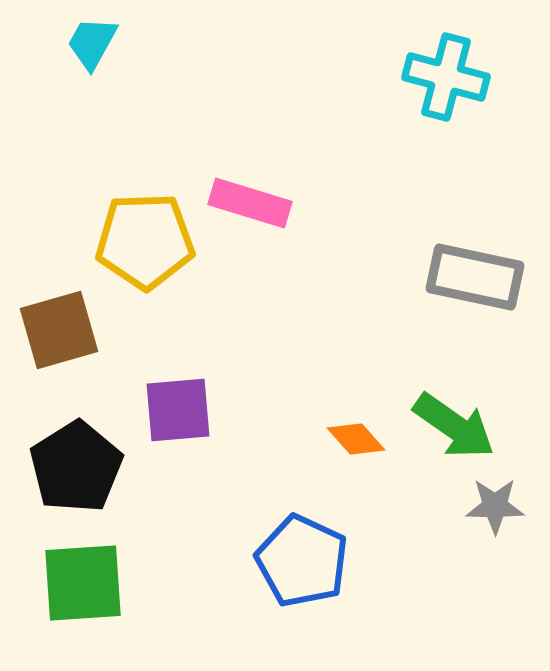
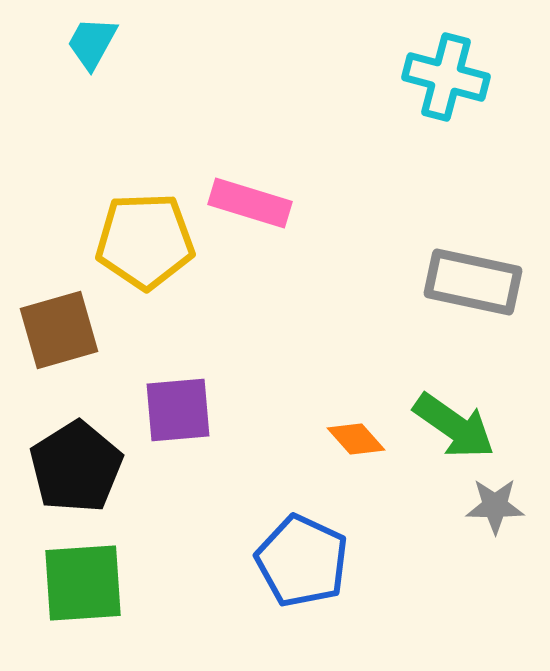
gray rectangle: moved 2 px left, 5 px down
